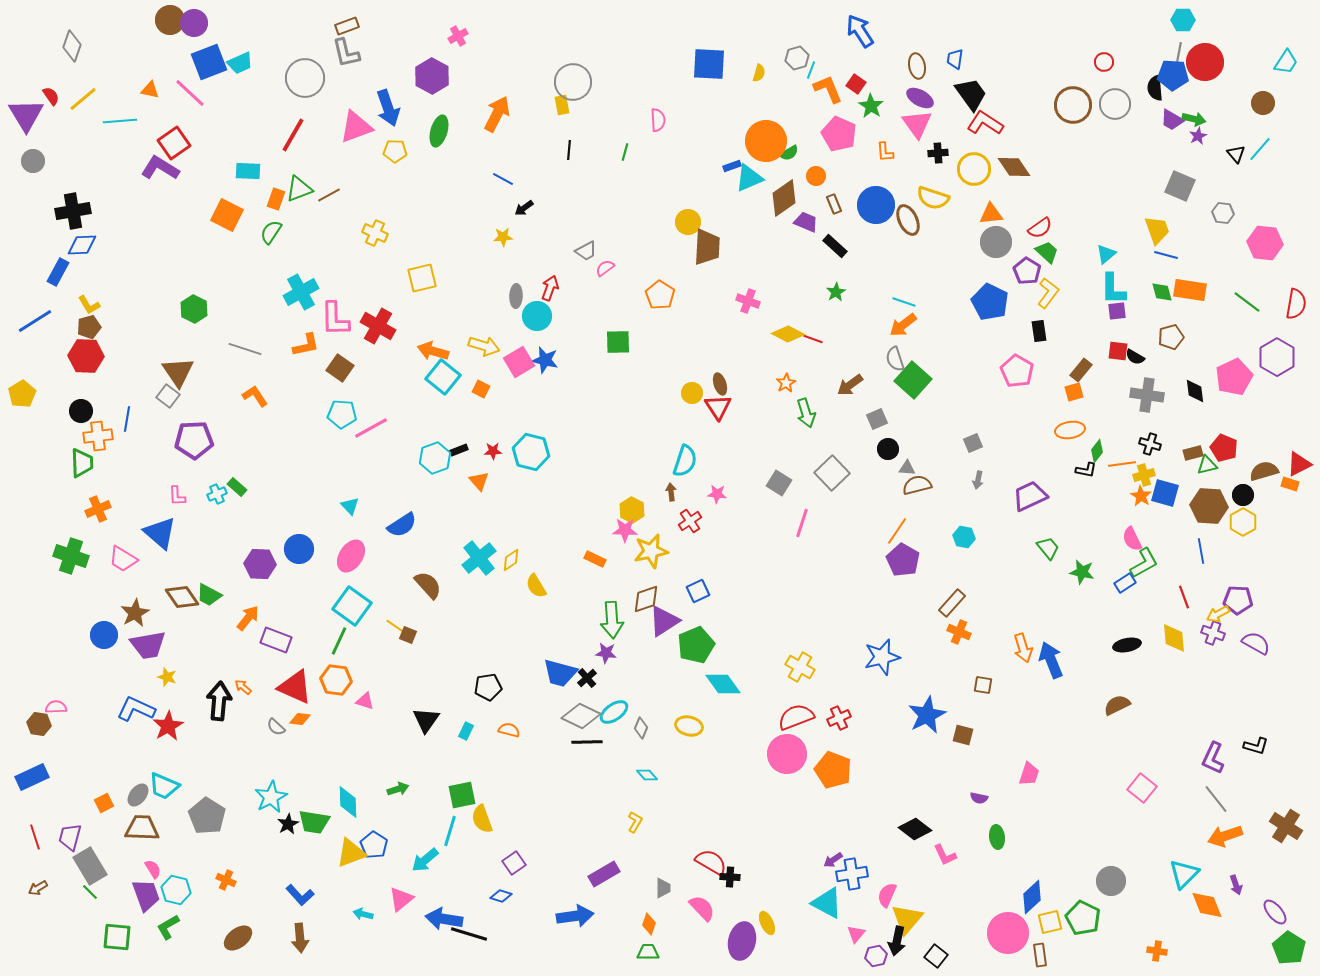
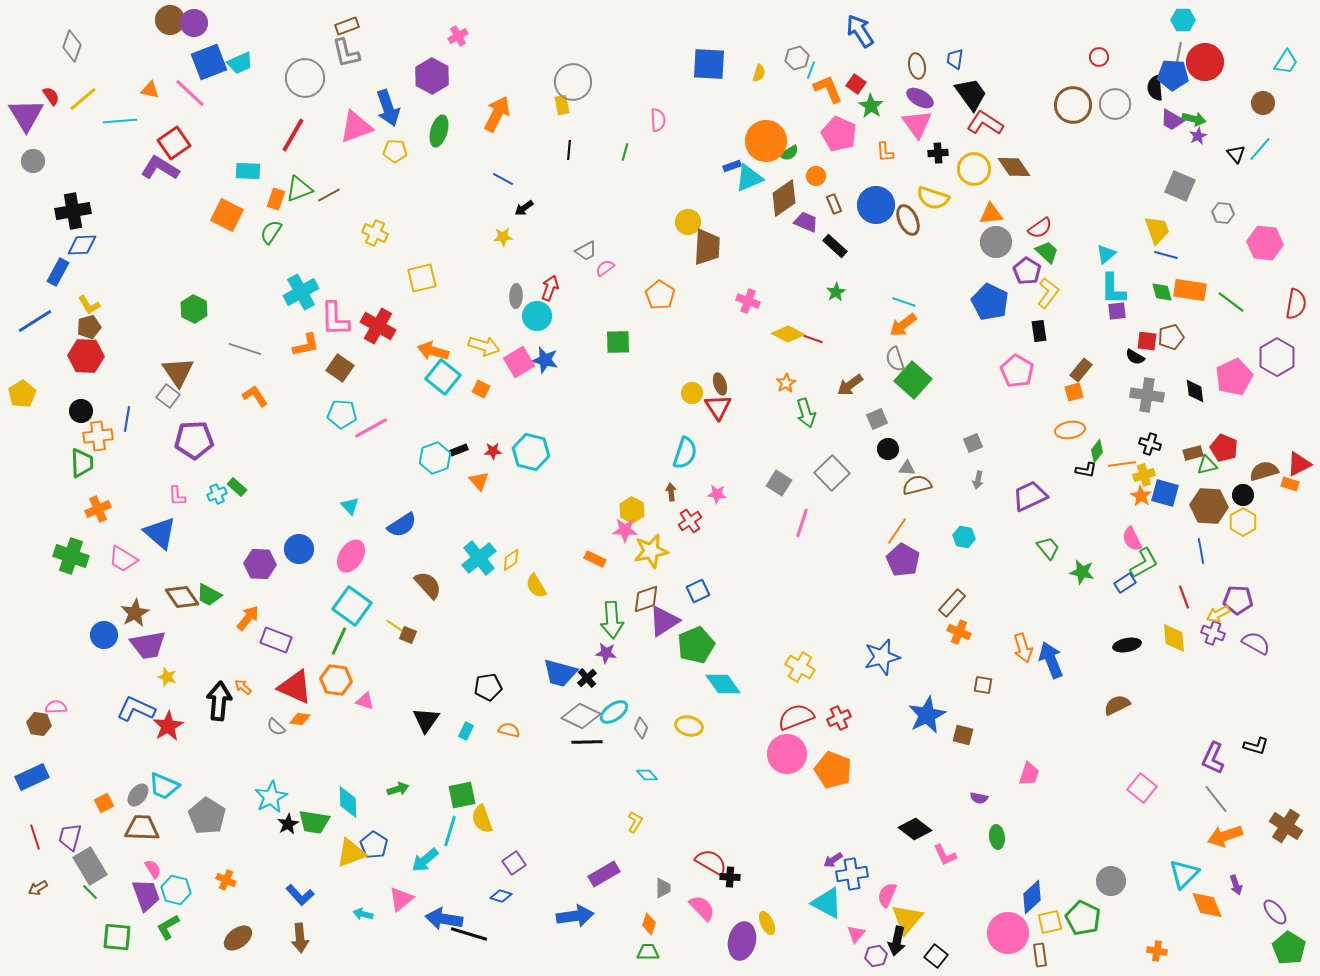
red circle at (1104, 62): moved 5 px left, 5 px up
green line at (1247, 302): moved 16 px left
red square at (1118, 351): moved 29 px right, 10 px up
cyan semicircle at (685, 461): moved 8 px up
